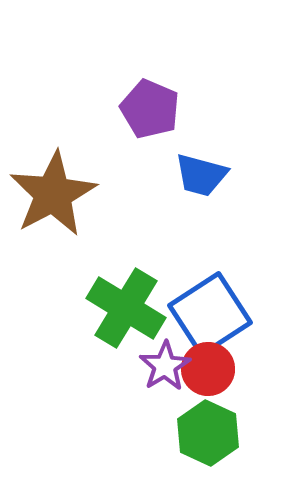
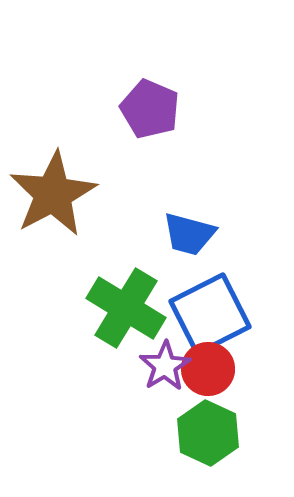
blue trapezoid: moved 12 px left, 59 px down
blue square: rotated 6 degrees clockwise
